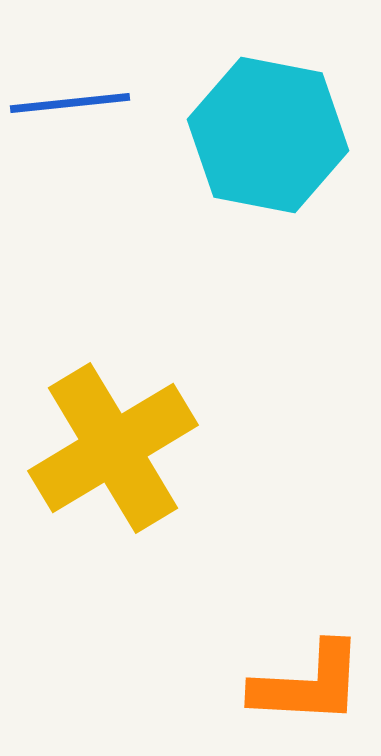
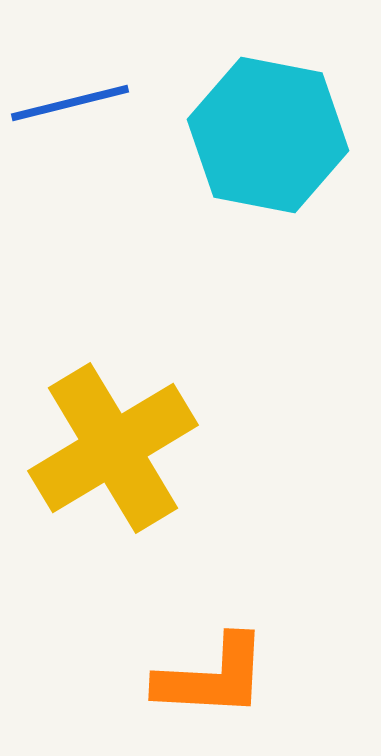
blue line: rotated 8 degrees counterclockwise
orange L-shape: moved 96 px left, 7 px up
